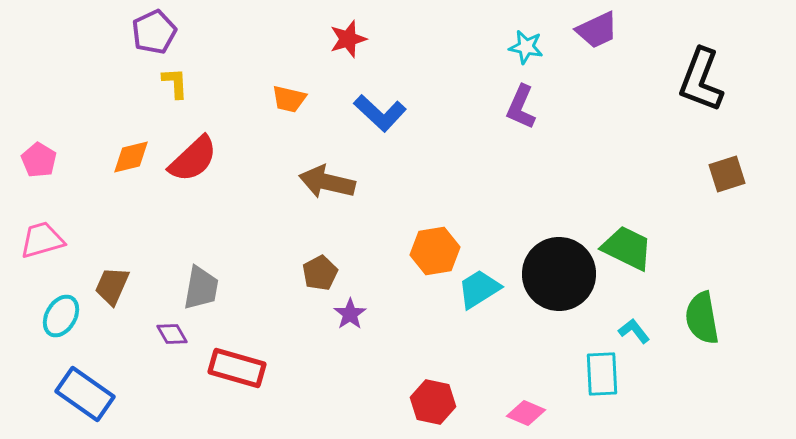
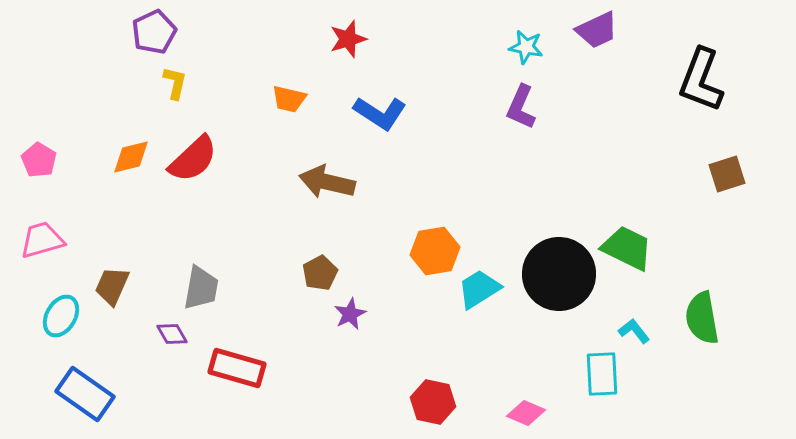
yellow L-shape: rotated 16 degrees clockwise
blue L-shape: rotated 10 degrees counterclockwise
purple star: rotated 8 degrees clockwise
